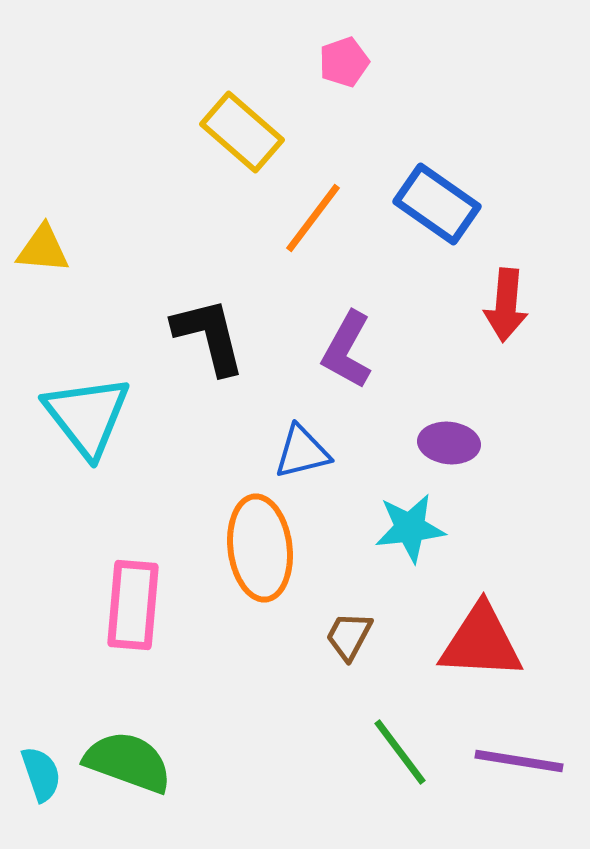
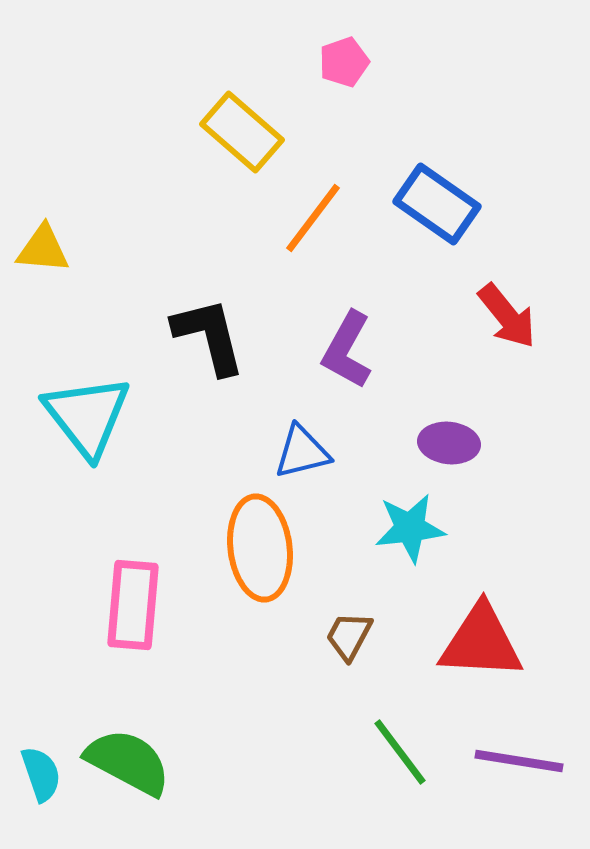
red arrow: moved 1 px right, 11 px down; rotated 44 degrees counterclockwise
green semicircle: rotated 8 degrees clockwise
